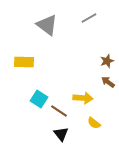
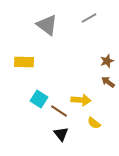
yellow arrow: moved 2 px left, 2 px down
